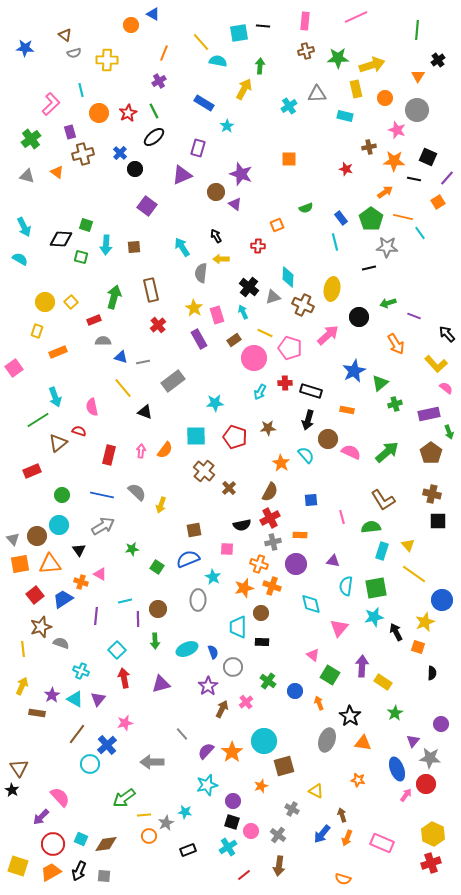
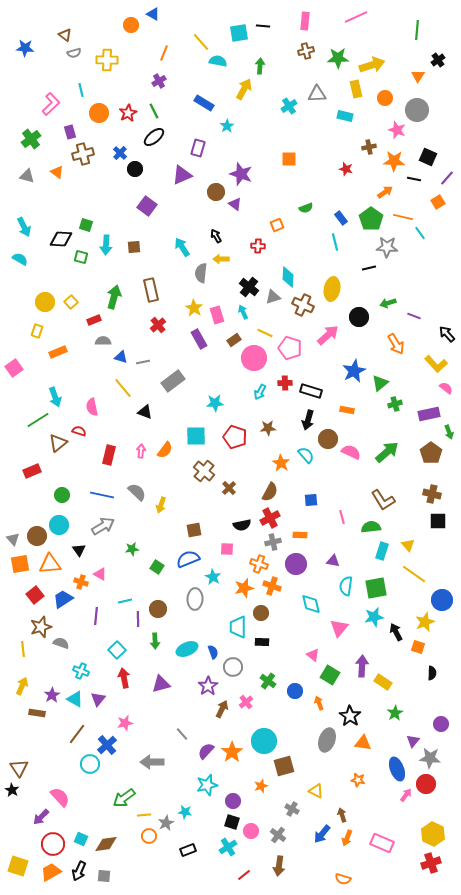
gray ellipse at (198, 600): moved 3 px left, 1 px up
